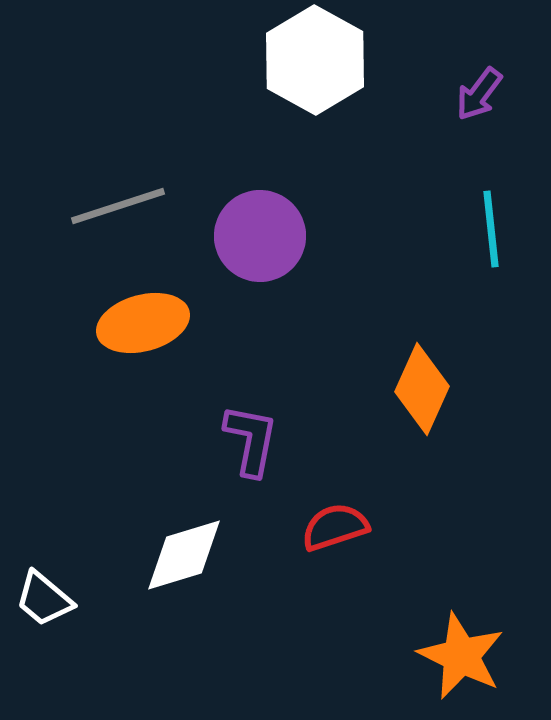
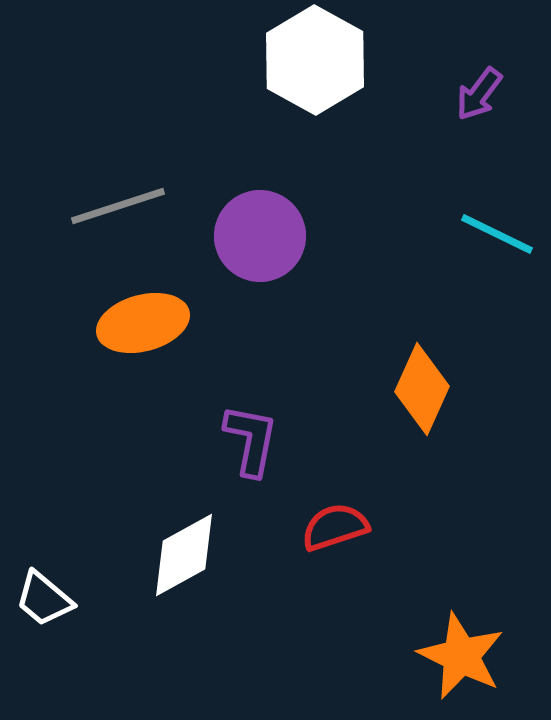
cyan line: moved 6 px right, 5 px down; rotated 58 degrees counterclockwise
white diamond: rotated 12 degrees counterclockwise
